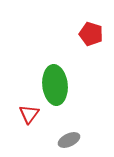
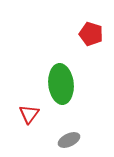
green ellipse: moved 6 px right, 1 px up
